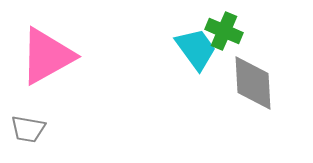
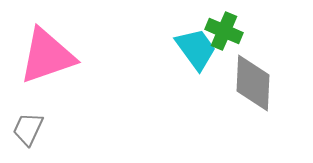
pink triangle: rotated 10 degrees clockwise
gray diamond: rotated 6 degrees clockwise
gray trapezoid: rotated 105 degrees clockwise
